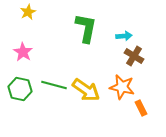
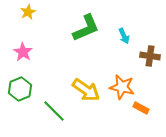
green L-shape: rotated 56 degrees clockwise
cyan arrow: rotated 70 degrees clockwise
brown cross: moved 16 px right; rotated 24 degrees counterclockwise
green line: moved 26 px down; rotated 30 degrees clockwise
green hexagon: rotated 25 degrees clockwise
orange rectangle: rotated 35 degrees counterclockwise
